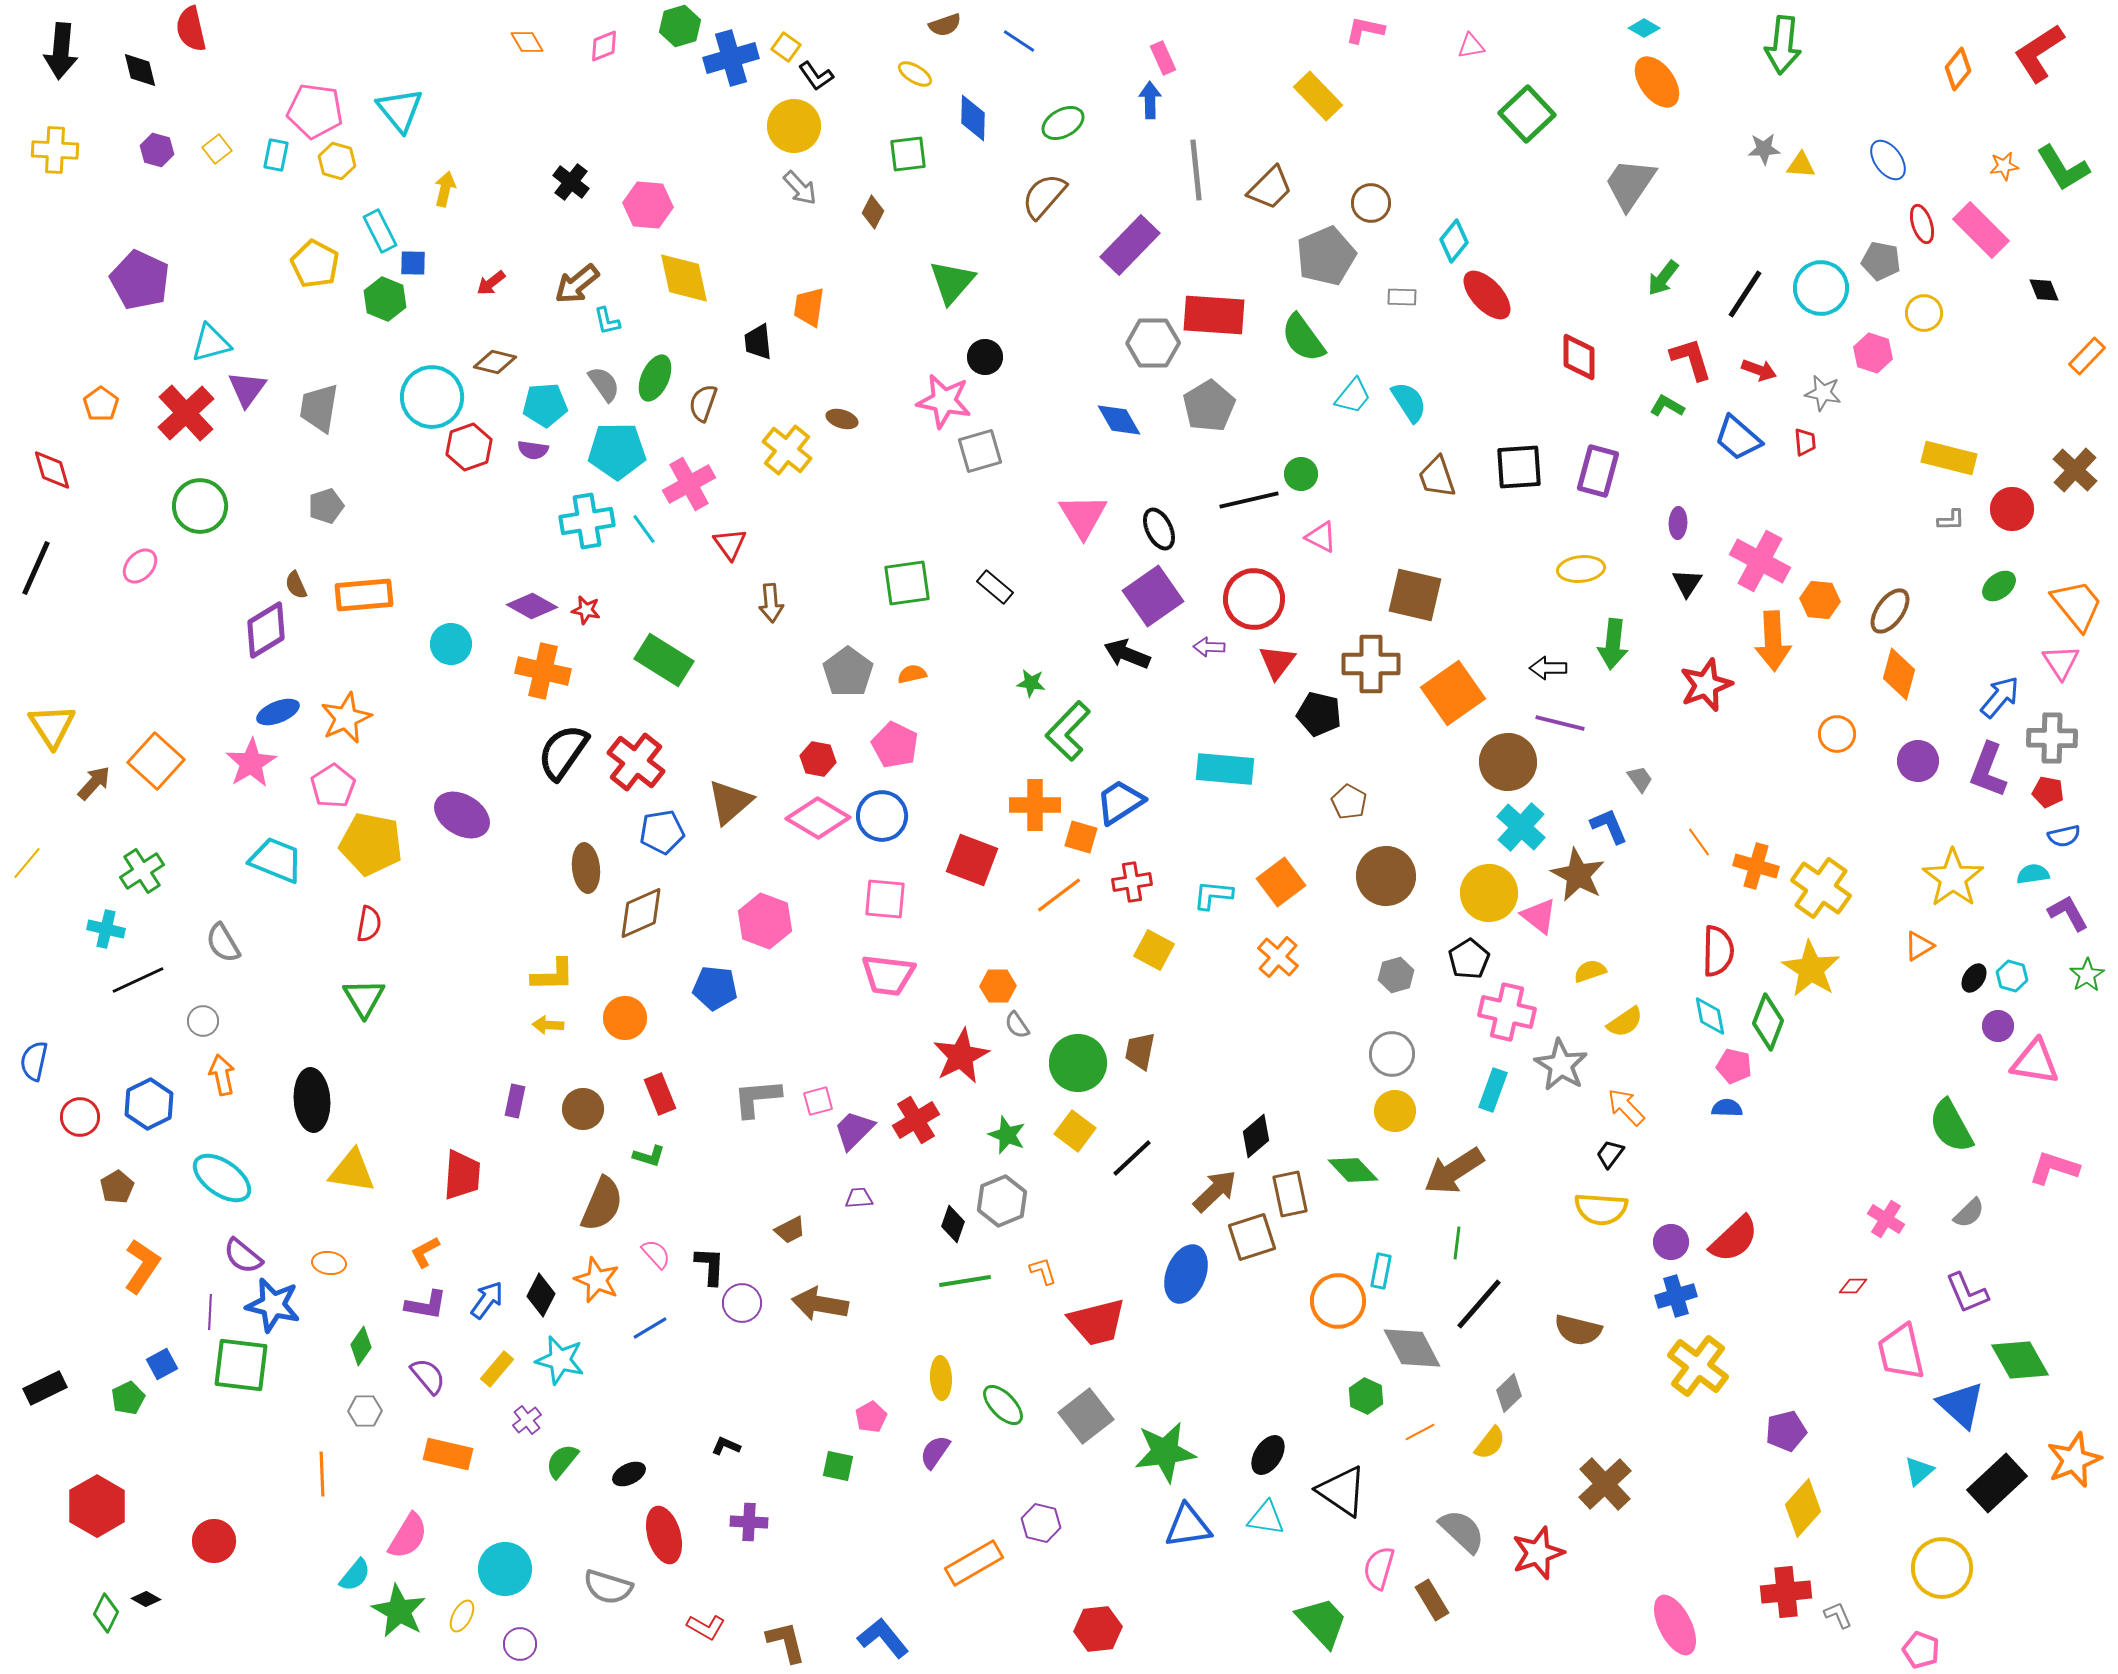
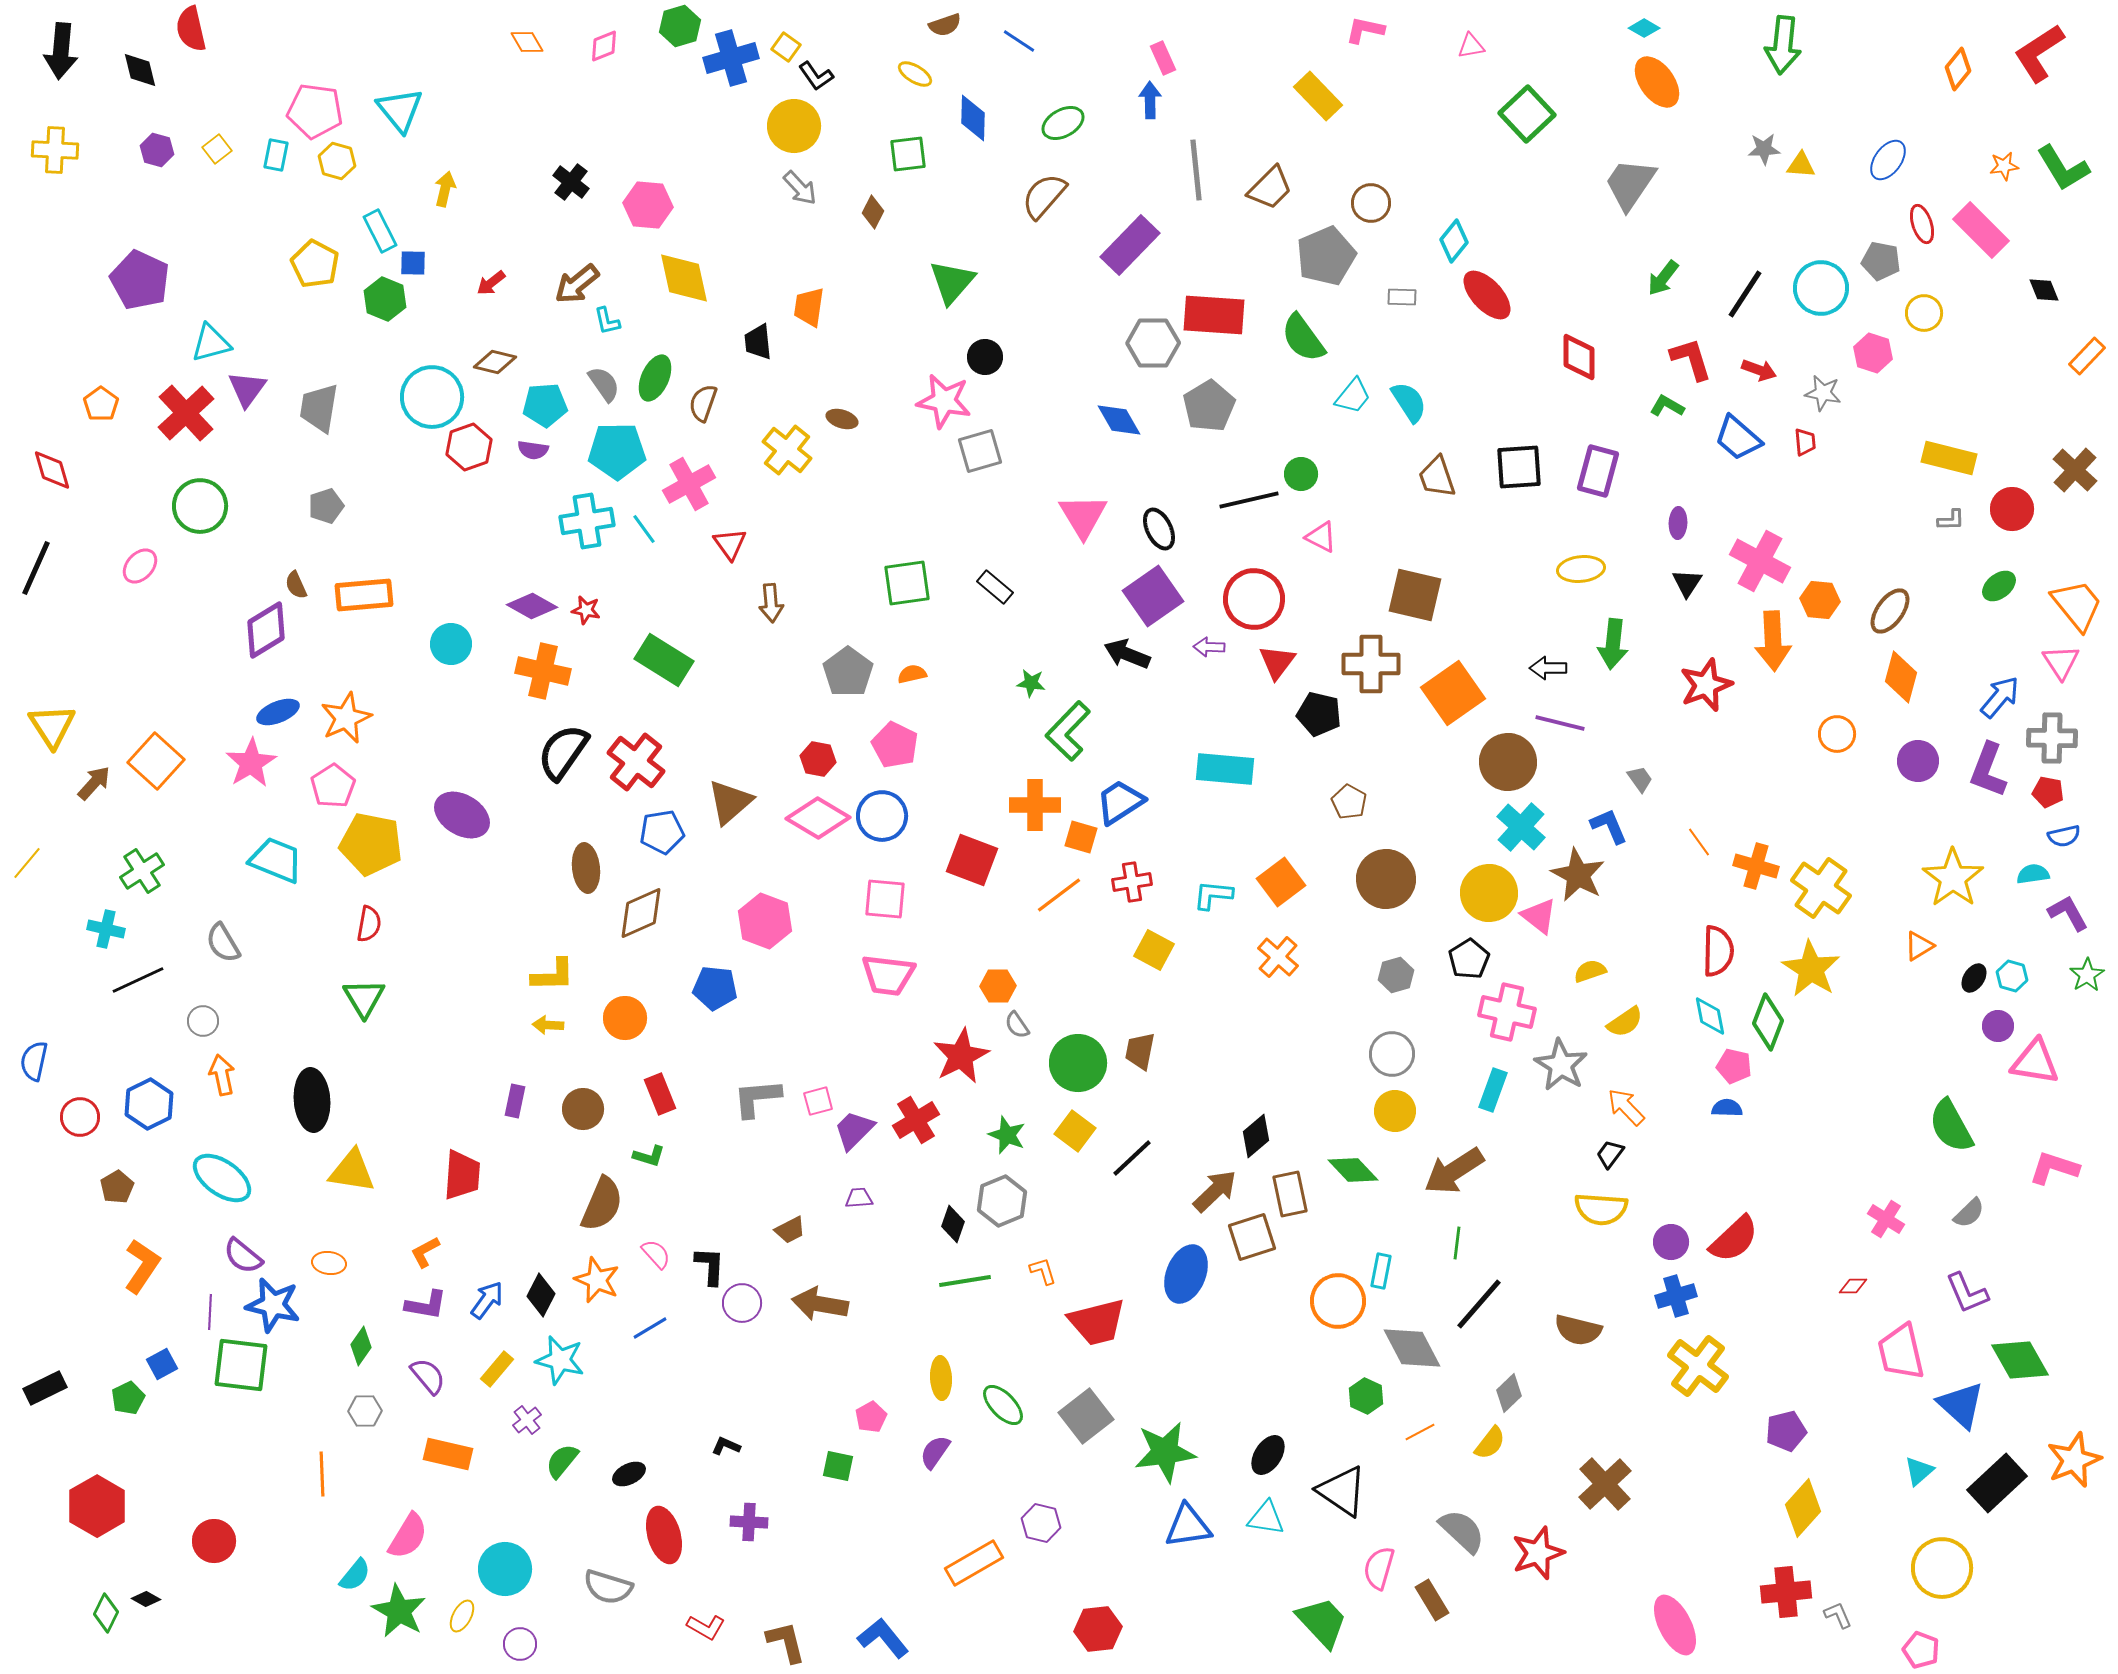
blue ellipse at (1888, 160): rotated 72 degrees clockwise
orange diamond at (1899, 674): moved 2 px right, 3 px down
brown circle at (1386, 876): moved 3 px down
